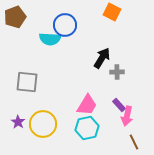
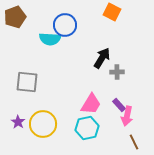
pink trapezoid: moved 4 px right, 1 px up
